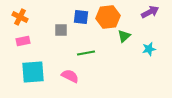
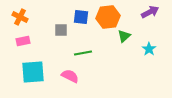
cyan star: rotated 24 degrees counterclockwise
green line: moved 3 px left
